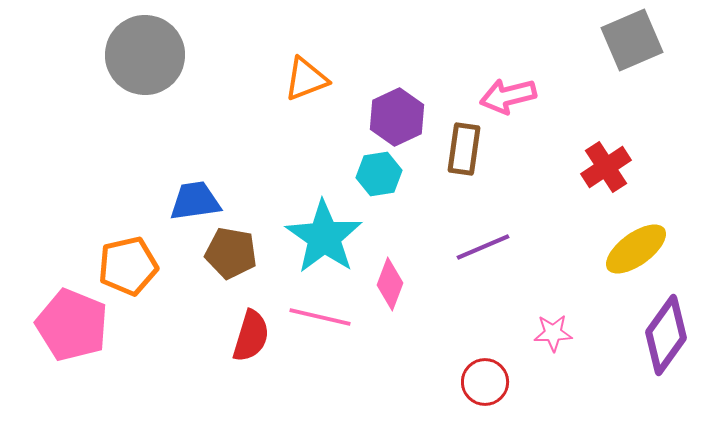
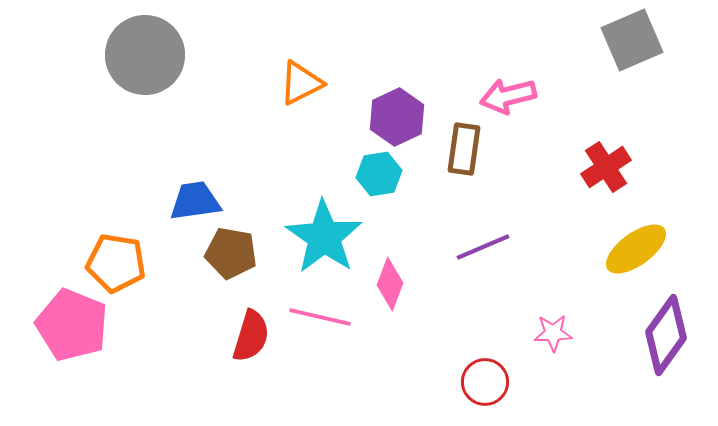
orange triangle: moved 5 px left, 4 px down; rotated 6 degrees counterclockwise
orange pentagon: moved 12 px left, 3 px up; rotated 22 degrees clockwise
